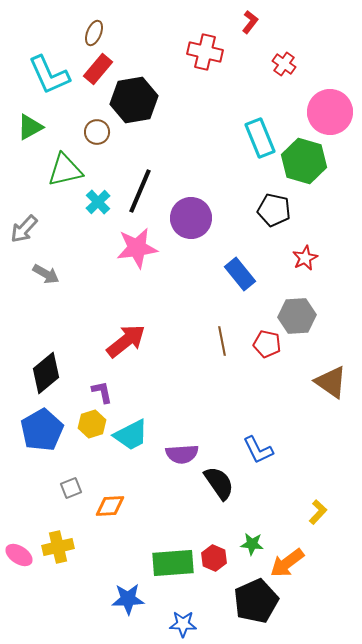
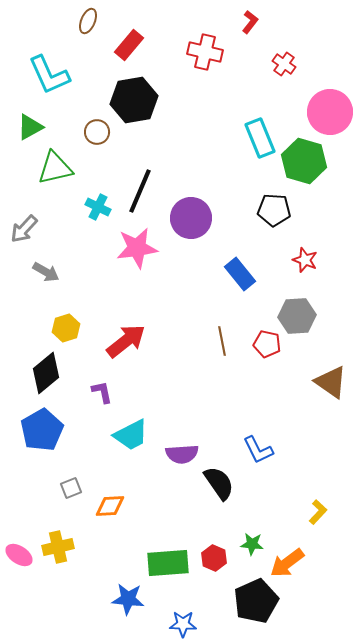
brown ellipse at (94, 33): moved 6 px left, 12 px up
red rectangle at (98, 69): moved 31 px right, 24 px up
green triangle at (65, 170): moved 10 px left, 2 px up
cyan cross at (98, 202): moved 5 px down; rotated 20 degrees counterclockwise
black pentagon at (274, 210): rotated 8 degrees counterclockwise
red star at (305, 258): moved 2 px down; rotated 25 degrees counterclockwise
gray arrow at (46, 274): moved 2 px up
yellow hexagon at (92, 424): moved 26 px left, 96 px up
green rectangle at (173, 563): moved 5 px left
blue star at (128, 599): rotated 8 degrees clockwise
